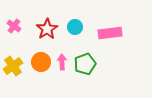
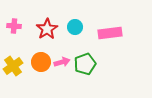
pink cross: rotated 32 degrees counterclockwise
pink arrow: rotated 77 degrees clockwise
